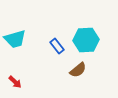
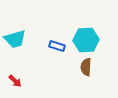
blue rectangle: rotated 35 degrees counterclockwise
brown semicircle: moved 8 px right, 3 px up; rotated 132 degrees clockwise
red arrow: moved 1 px up
